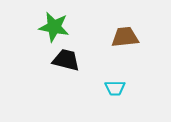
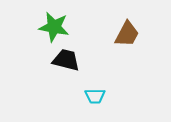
brown trapezoid: moved 2 px right, 3 px up; rotated 124 degrees clockwise
cyan trapezoid: moved 20 px left, 8 px down
